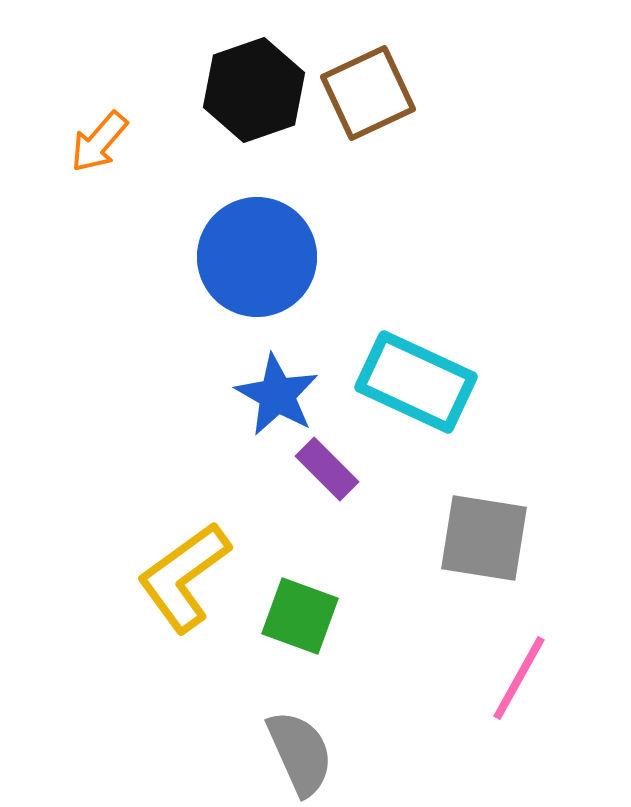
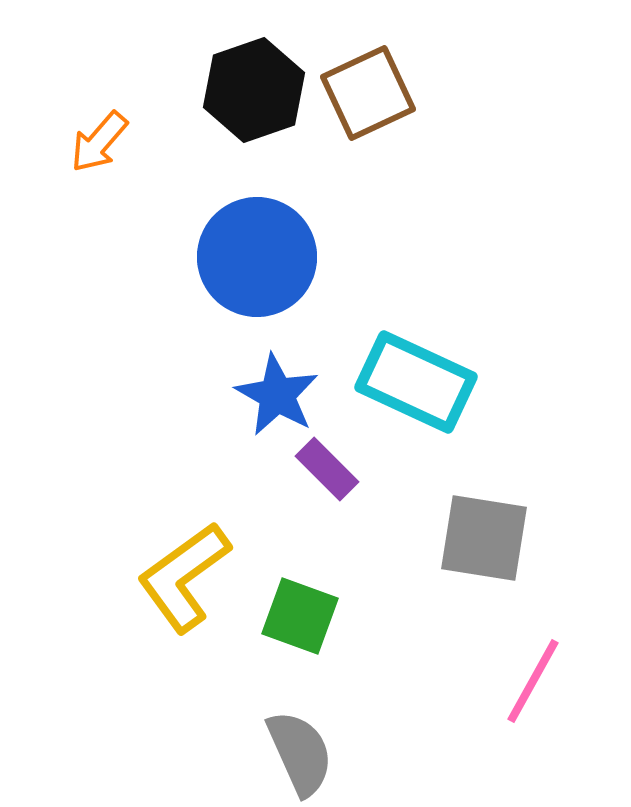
pink line: moved 14 px right, 3 px down
